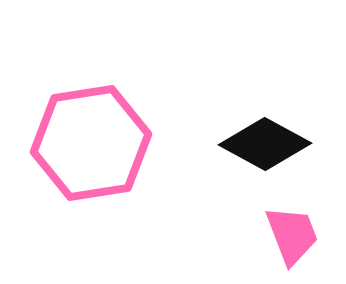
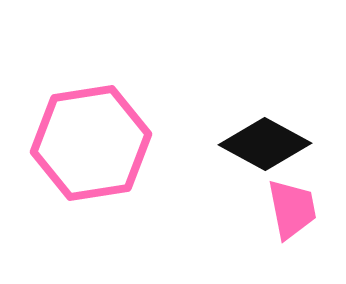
pink trapezoid: moved 26 px up; rotated 10 degrees clockwise
